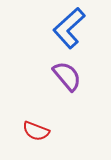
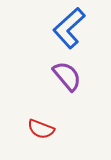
red semicircle: moved 5 px right, 2 px up
